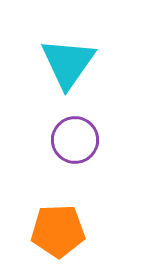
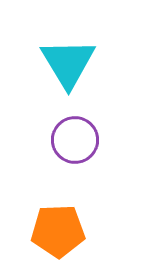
cyan triangle: rotated 6 degrees counterclockwise
